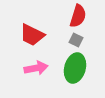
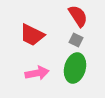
red semicircle: rotated 50 degrees counterclockwise
pink arrow: moved 1 px right, 5 px down
